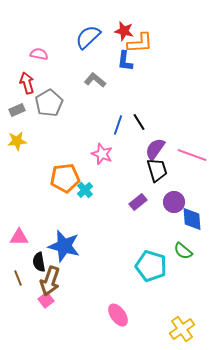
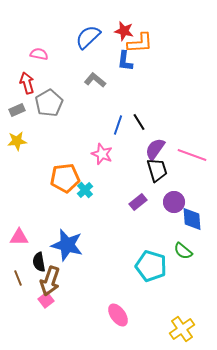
blue star: moved 3 px right, 1 px up
